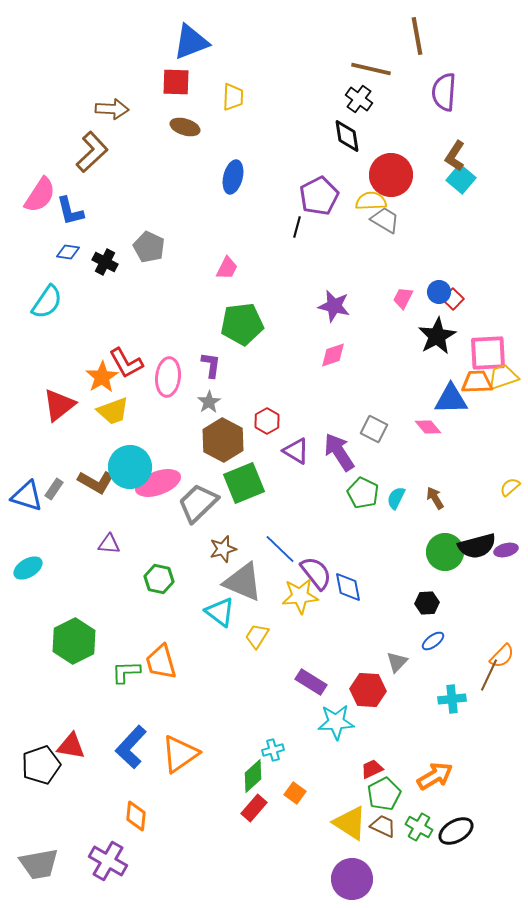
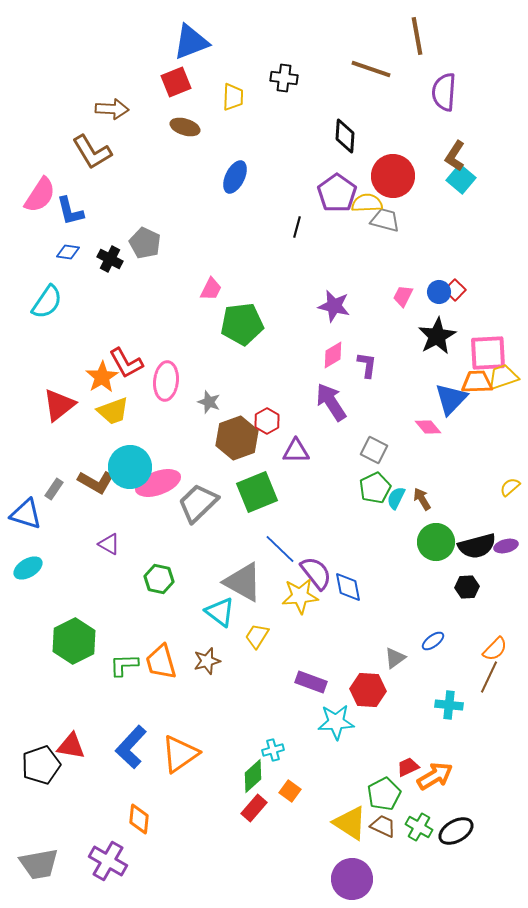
brown line at (371, 69): rotated 6 degrees clockwise
red square at (176, 82): rotated 24 degrees counterclockwise
black cross at (359, 99): moved 75 px left, 21 px up; rotated 28 degrees counterclockwise
black diamond at (347, 136): moved 2 px left; rotated 12 degrees clockwise
brown L-shape at (92, 152): rotated 102 degrees clockwise
red circle at (391, 175): moved 2 px right, 1 px down
blue ellipse at (233, 177): moved 2 px right; rotated 12 degrees clockwise
purple pentagon at (319, 196): moved 18 px right, 3 px up; rotated 9 degrees counterclockwise
yellow semicircle at (371, 201): moved 4 px left, 2 px down
gray trapezoid at (385, 220): rotated 16 degrees counterclockwise
gray pentagon at (149, 247): moved 4 px left, 4 px up
black cross at (105, 262): moved 5 px right, 3 px up
pink trapezoid at (227, 268): moved 16 px left, 21 px down
pink trapezoid at (403, 298): moved 2 px up
red square at (453, 299): moved 2 px right, 9 px up
pink diamond at (333, 355): rotated 12 degrees counterclockwise
purple L-shape at (211, 365): moved 156 px right
pink ellipse at (168, 377): moved 2 px left, 4 px down
blue triangle at (451, 399): rotated 45 degrees counterclockwise
gray star at (209, 402): rotated 20 degrees counterclockwise
gray square at (374, 429): moved 21 px down
brown hexagon at (223, 440): moved 14 px right, 2 px up; rotated 12 degrees clockwise
purple triangle at (296, 451): rotated 32 degrees counterclockwise
purple arrow at (339, 452): moved 8 px left, 50 px up
green square at (244, 483): moved 13 px right, 9 px down
green pentagon at (363, 493): moved 12 px right, 5 px up; rotated 20 degrees clockwise
blue triangle at (27, 496): moved 1 px left, 18 px down
brown arrow at (435, 498): moved 13 px left, 1 px down
purple triangle at (109, 544): rotated 25 degrees clockwise
brown star at (223, 549): moved 16 px left, 112 px down
purple ellipse at (506, 550): moved 4 px up
green circle at (445, 552): moved 9 px left, 10 px up
gray triangle at (243, 582): rotated 6 degrees clockwise
black hexagon at (427, 603): moved 40 px right, 16 px up
orange semicircle at (502, 656): moved 7 px left, 7 px up
gray triangle at (397, 662): moved 2 px left, 4 px up; rotated 10 degrees clockwise
green L-shape at (126, 672): moved 2 px left, 7 px up
brown line at (489, 675): moved 2 px down
purple rectangle at (311, 682): rotated 12 degrees counterclockwise
cyan cross at (452, 699): moved 3 px left, 6 px down; rotated 12 degrees clockwise
red trapezoid at (372, 769): moved 36 px right, 2 px up
orange square at (295, 793): moved 5 px left, 2 px up
orange diamond at (136, 816): moved 3 px right, 3 px down
